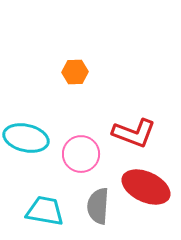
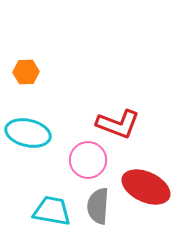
orange hexagon: moved 49 px left
red L-shape: moved 16 px left, 9 px up
cyan ellipse: moved 2 px right, 5 px up
pink circle: moved 7 px right, 6 px down
cyan trapezoid: moved 7 px right
